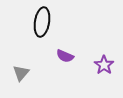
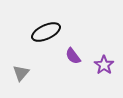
black ellipse: moved 4 px right, 10 px down; rotated 56 degrees clockwise
purple semicircle: moved 8 px right; rotated 30 degrees clockwise
